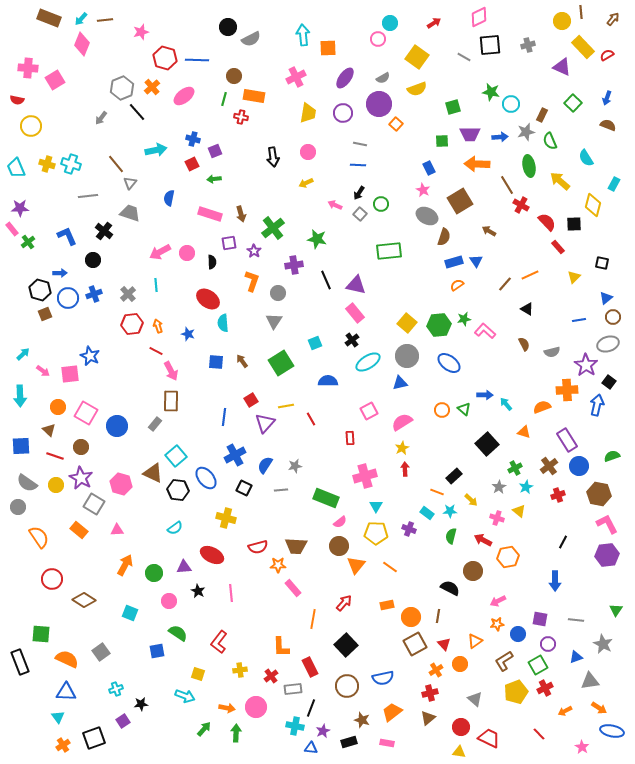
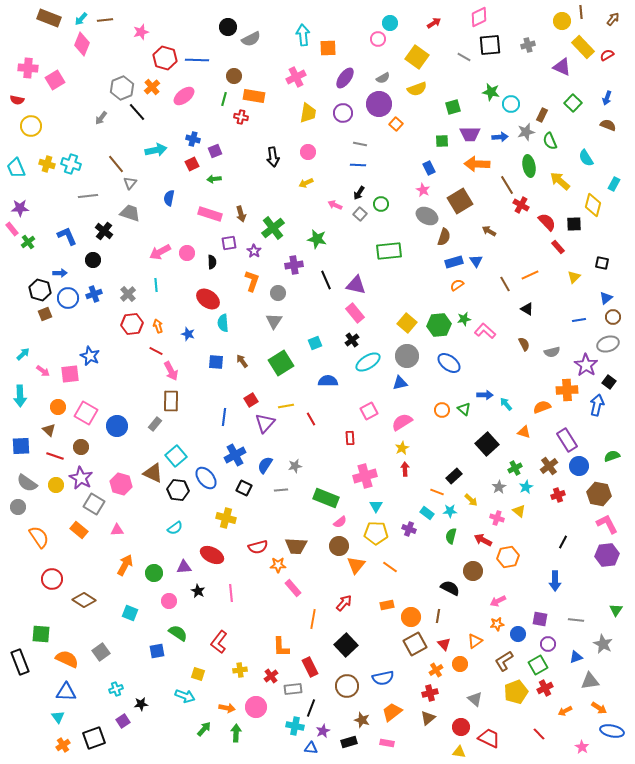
brown line at (505, 284): rotated 70 degrees counterclockwise
